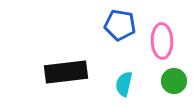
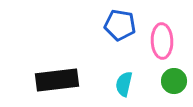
black rectangle: moved 9 px left, 8 px down
